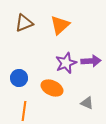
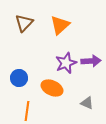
brown triangle: rotated 24 degrees counterclockwise
orange line: moved 3 px right
